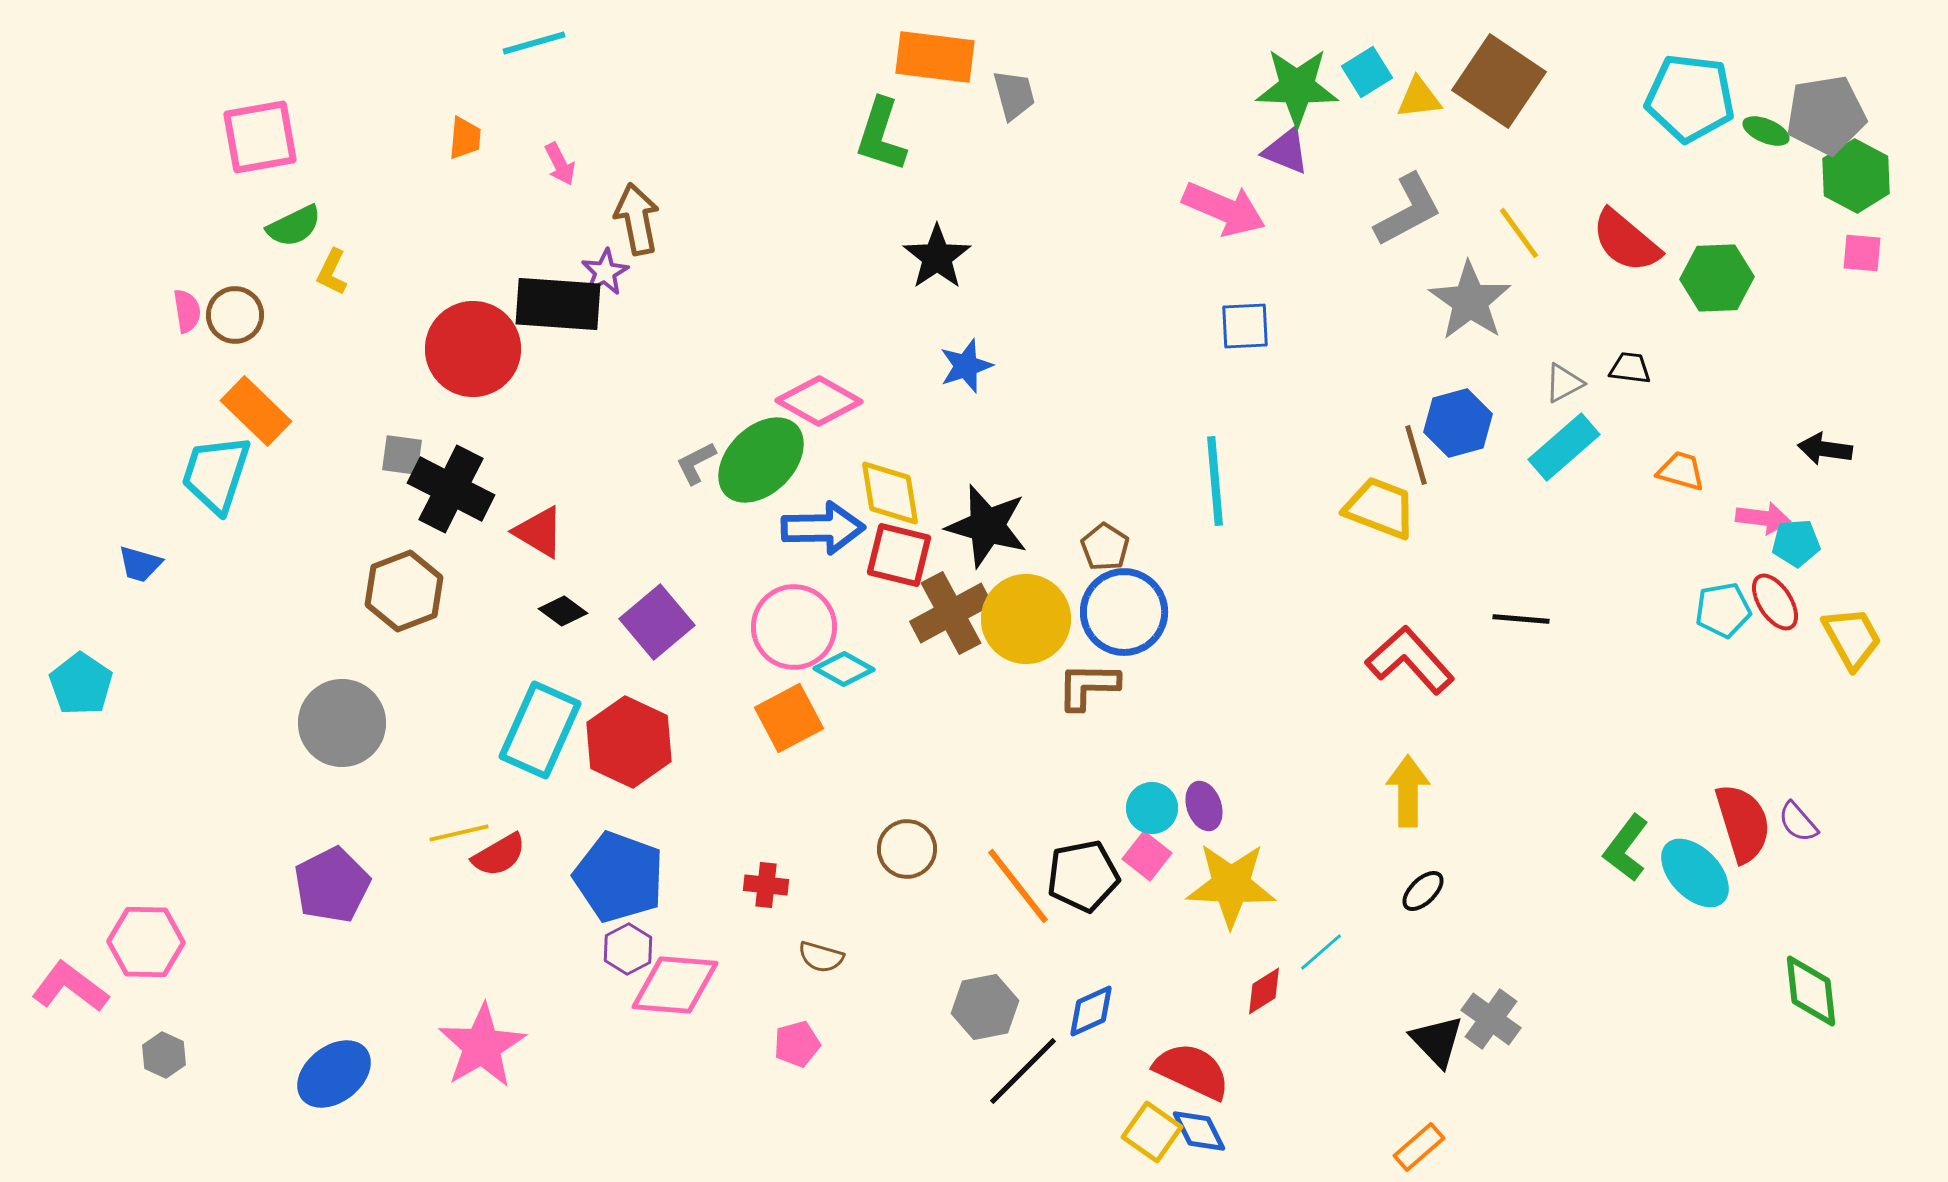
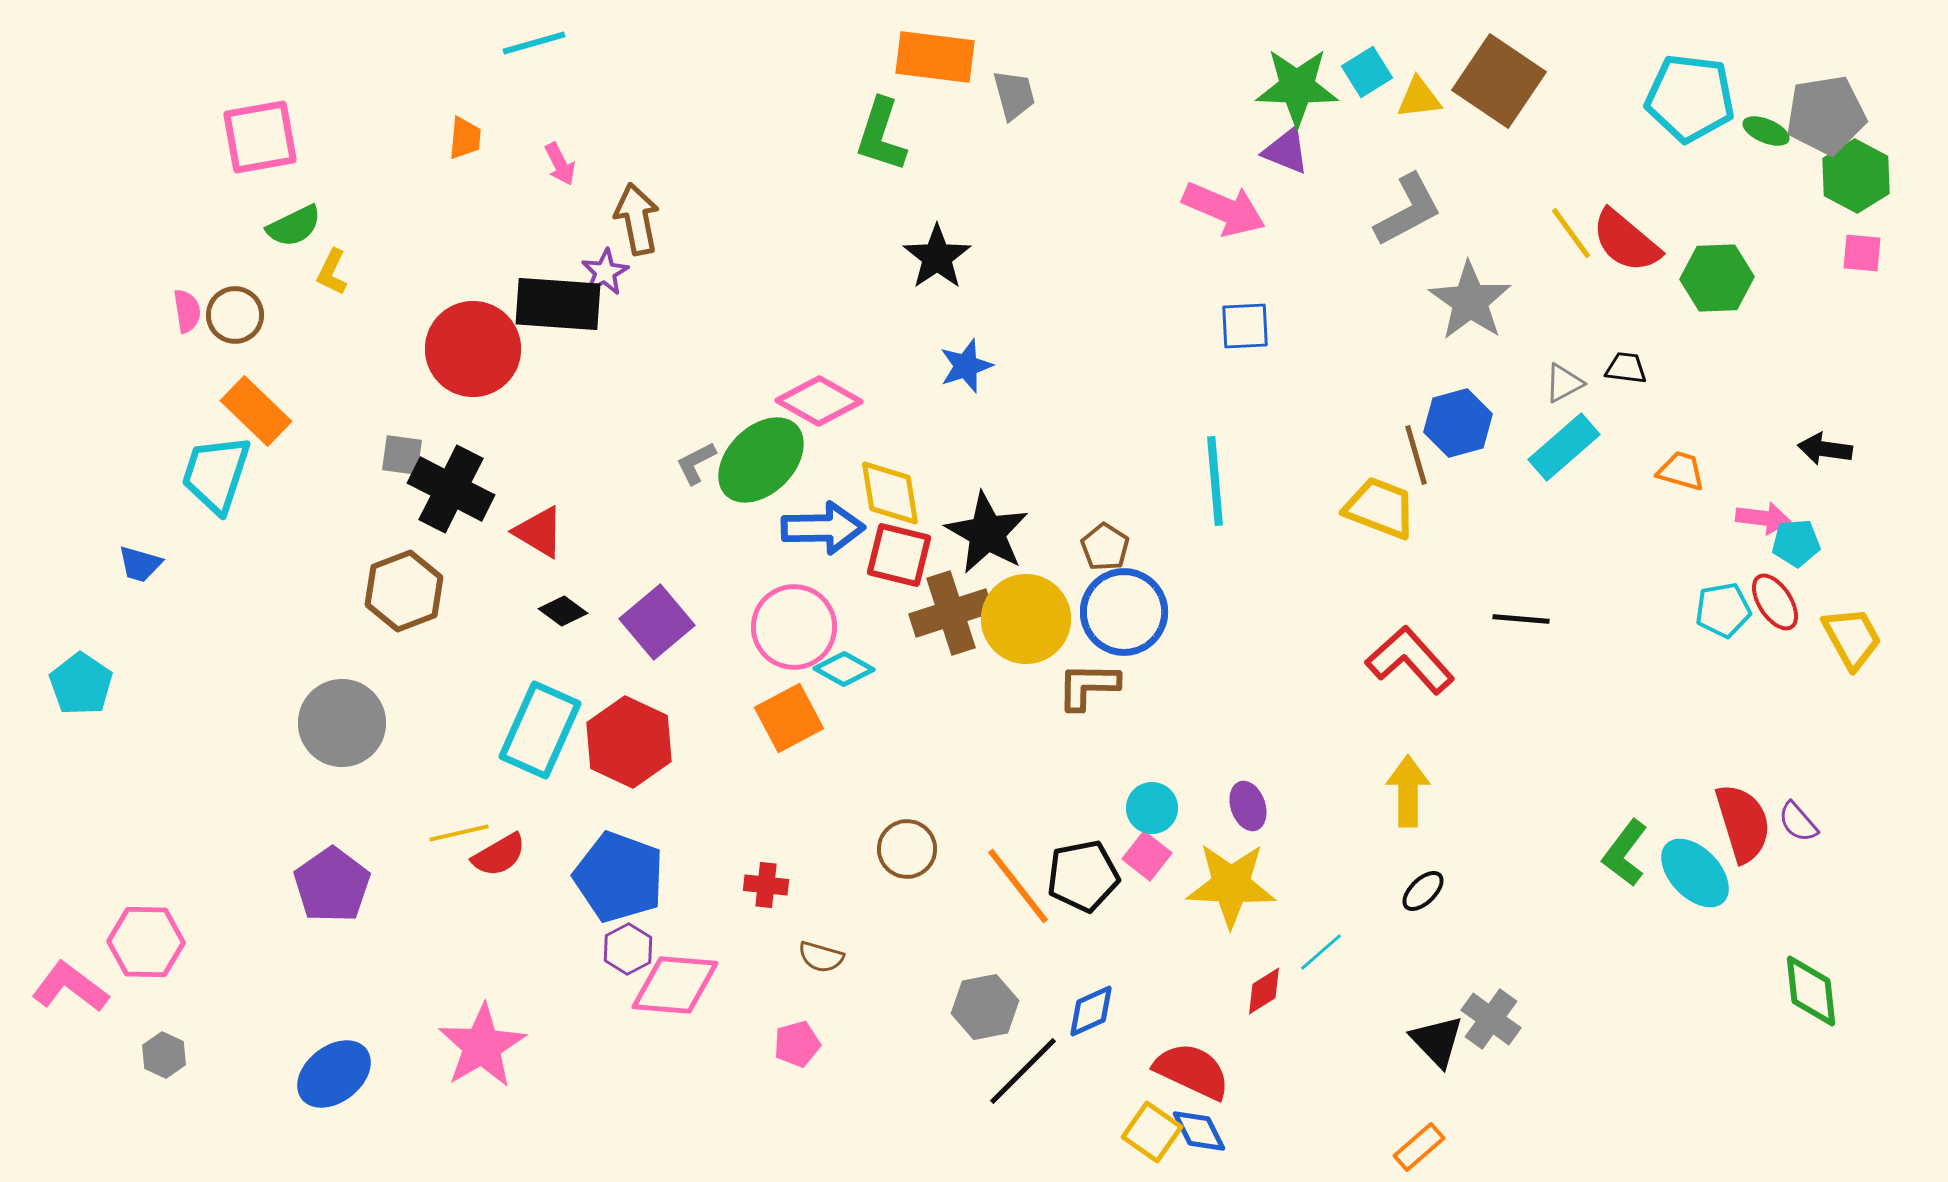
yellow line at (1519, 233): moved 52 px right
black trapezoid at (1630, 368): moved 4 px left
black star at (987, 526): moved 7 px down; rotated 14 degrees clockwise
brown cross at (951, 613): rotated 10 degrees clockwise
purple ellipse at (1204, 806): moved 44 px right
green L-shape at (1626, 848): moved 1 px left, 5 px down
purple pentagon at (332, 885): rotated 8 degrees counterclockwise
